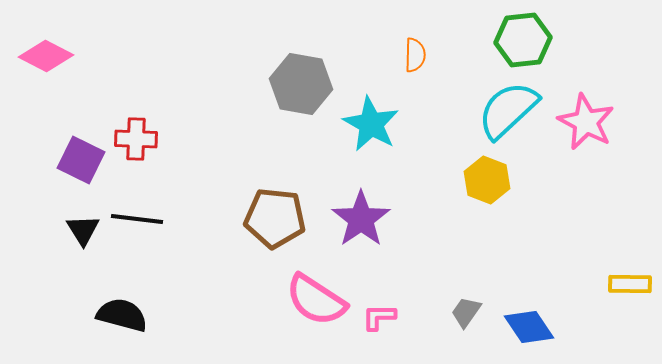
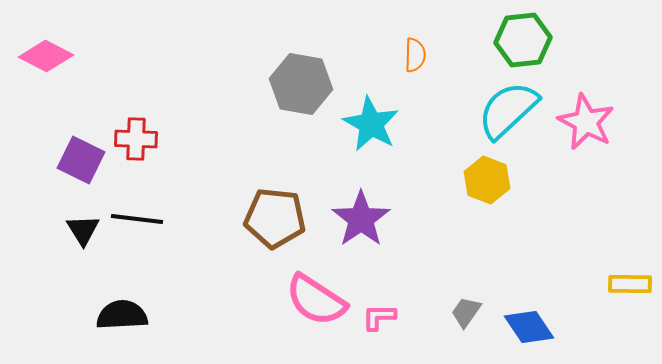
black semicircle: rotated 18 degrees counterclockwise
